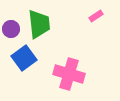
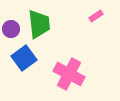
pink cross: rotated 12 degrees clockwise
